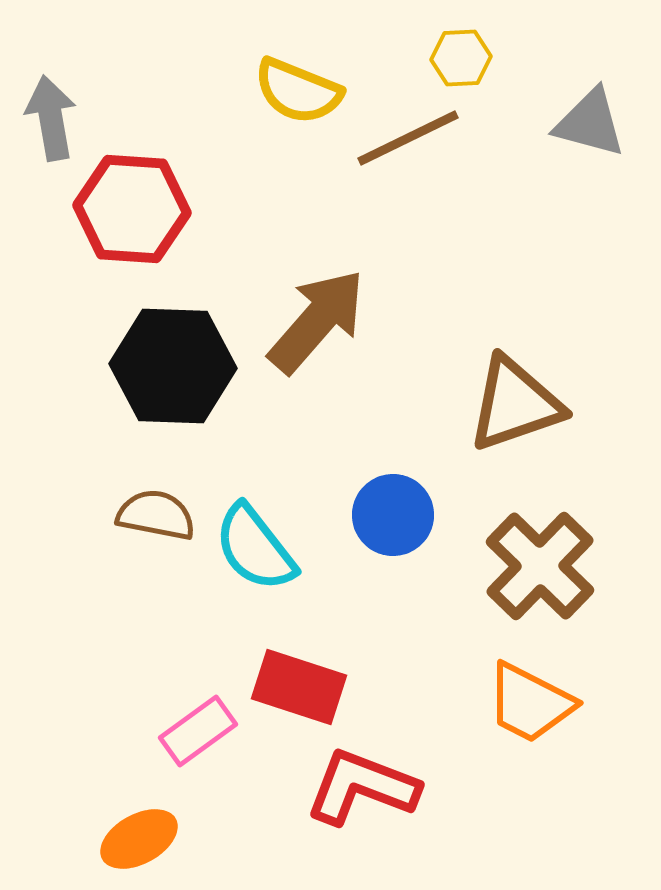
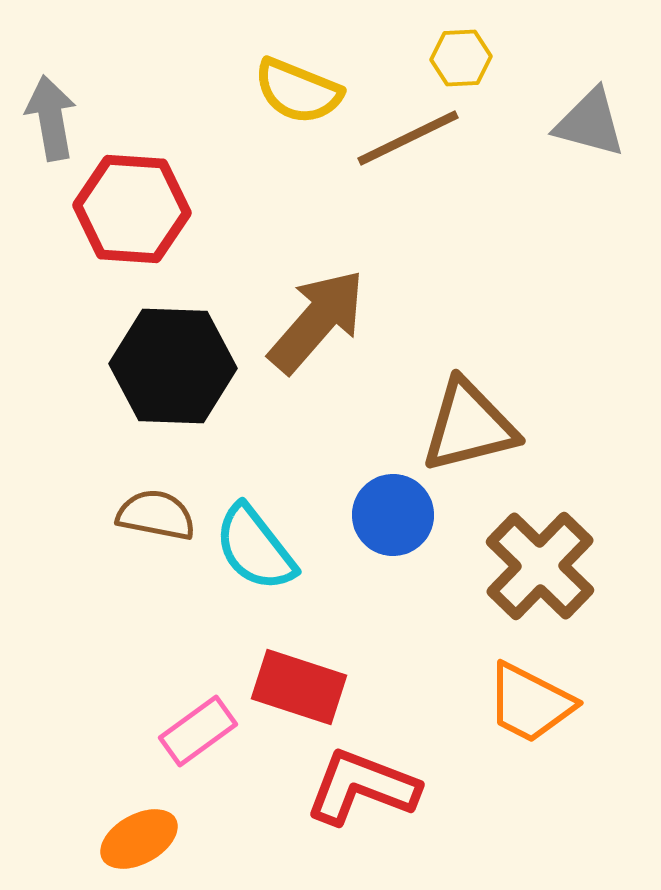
brown triangle: moved 46 px left, 22 px down; rotated 5 degrees clockwise
